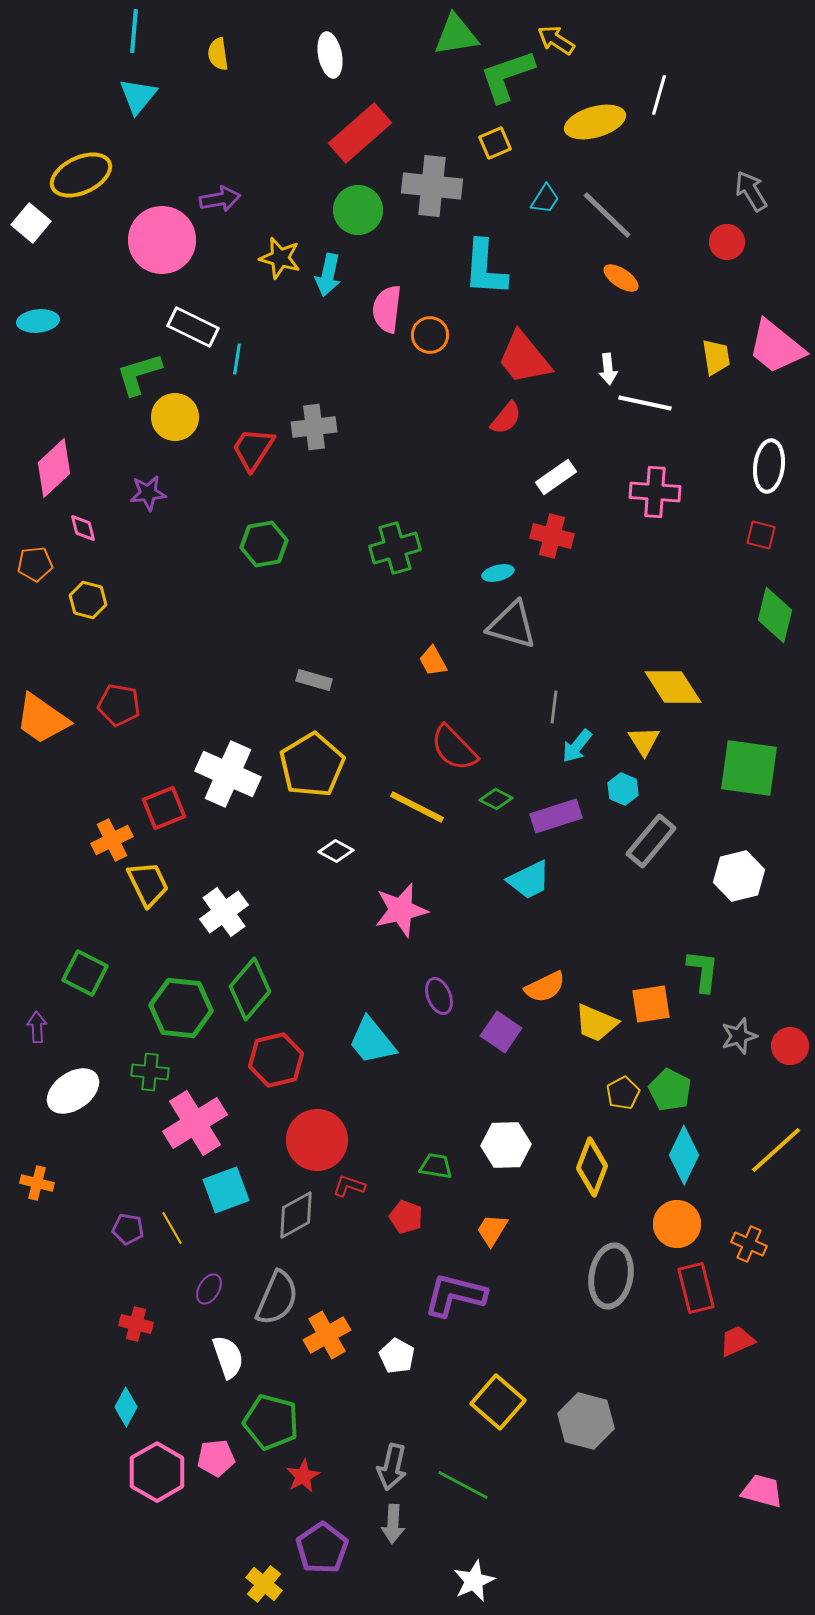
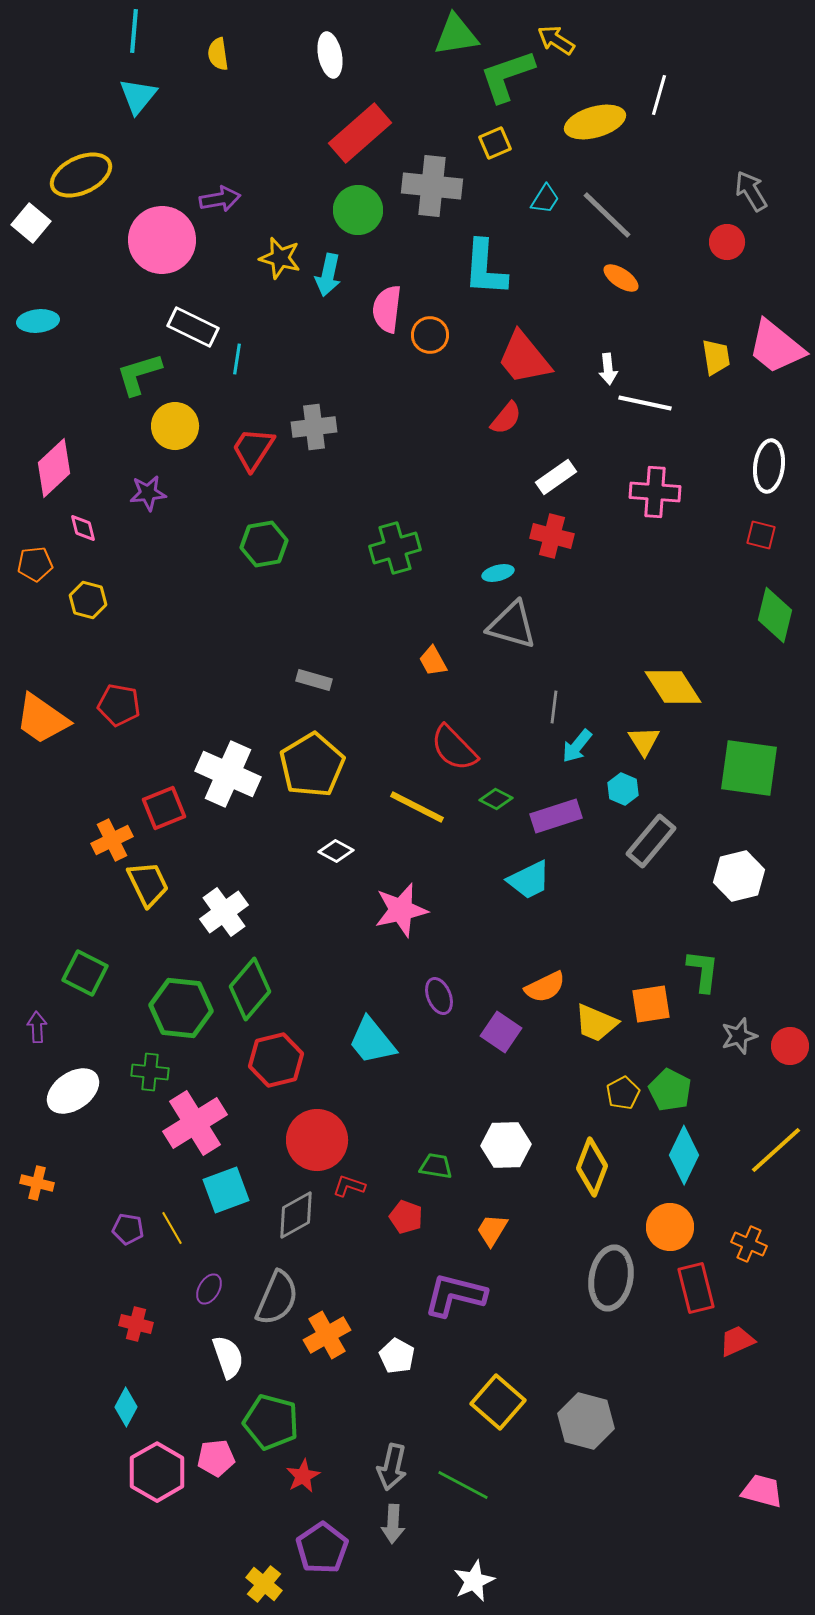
yellow circle at (175, 417): moved 9 px down
orange circle at (677, 1224): moved 7 px left, 3 px down
gray ellipse at (611, 1276): moved 2 px down
